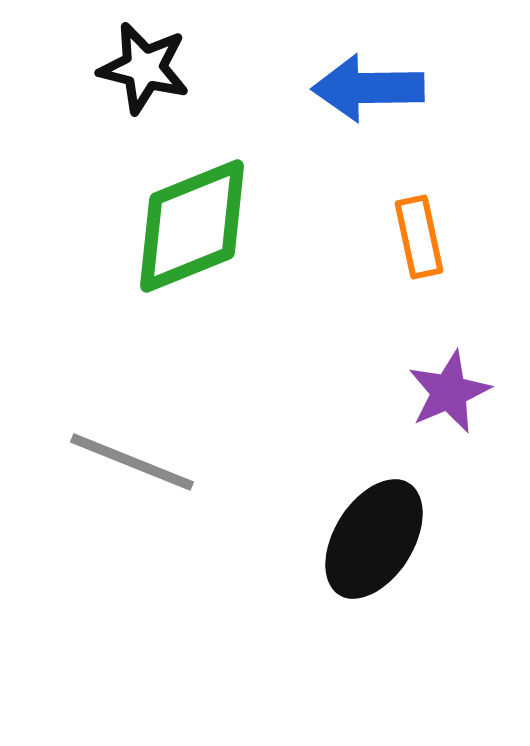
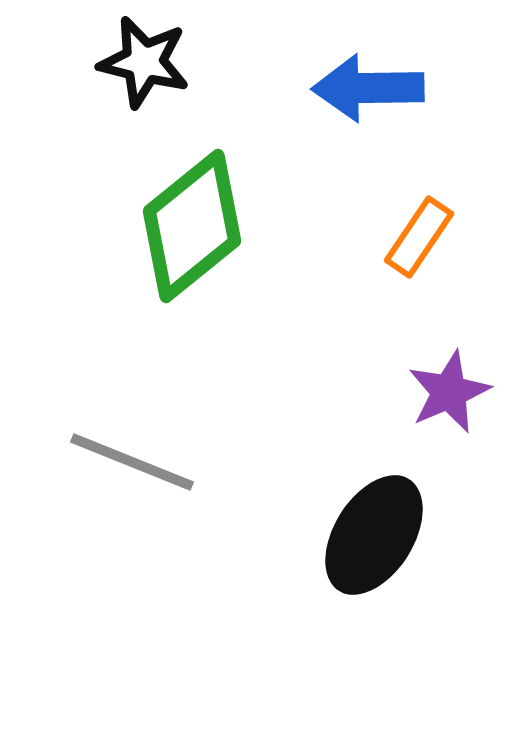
black star: moved 6 px up
green diamond: rotated 17 degrees counterclockwise
orange rectangle: rotated 46 degrees clockwise
black ellipse: moved 4 px up
